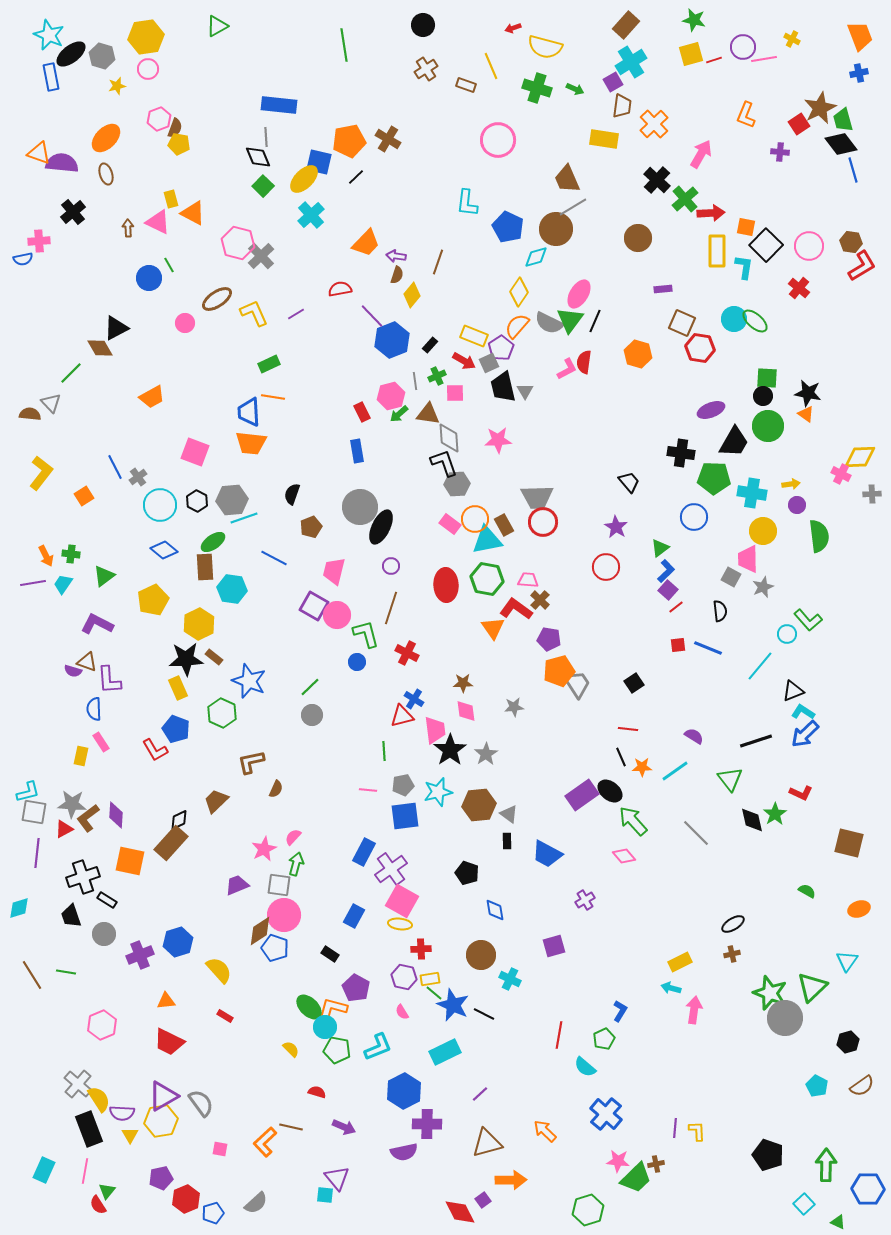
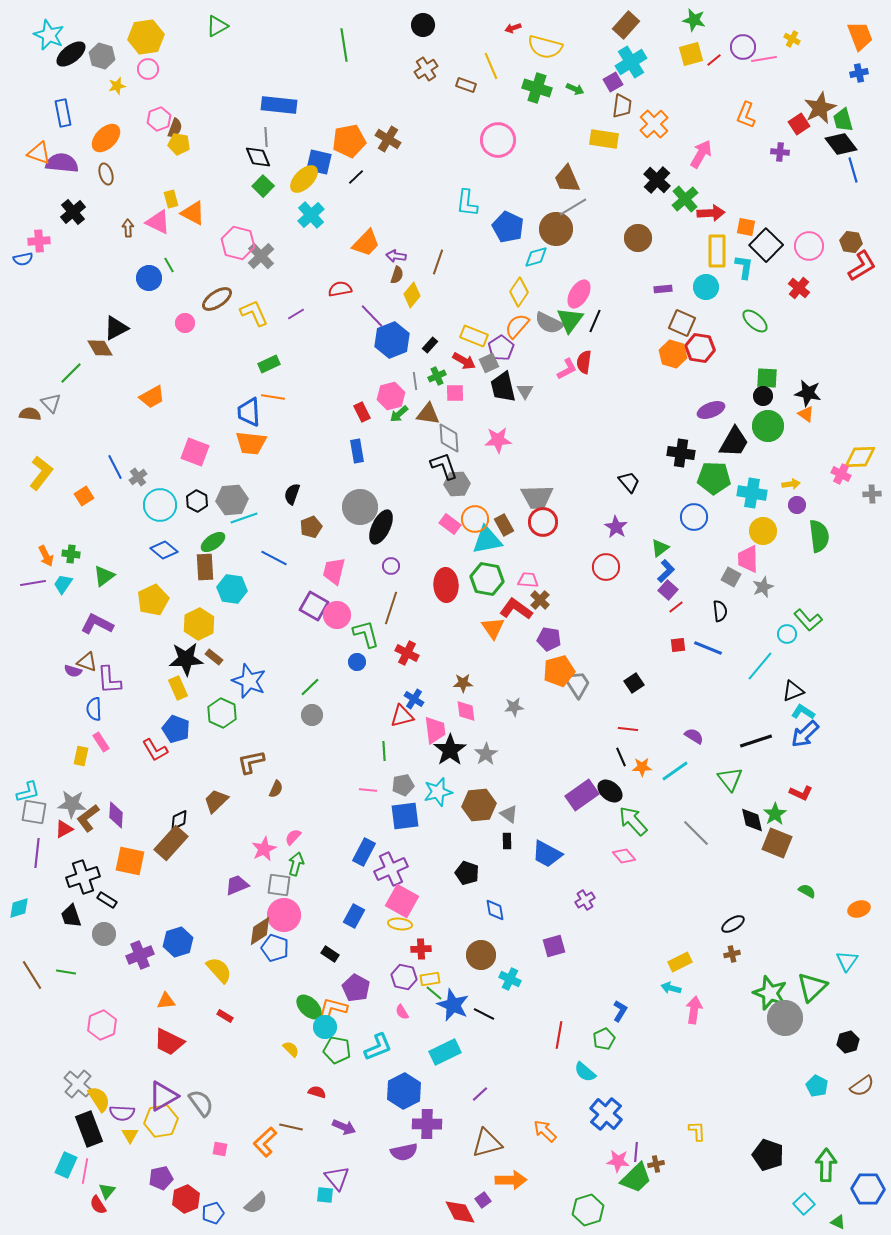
red line at (714, 60): rotated 21 degrees counterclockwise
blue rectangle at (51, 77): moved 12 px right, 36 px down
cyan circle at (734, 319): moved 28 px left, 32 px up
orange hexagon at (638, 354): moved 35 px right
black L-shape at (444, 463): moved 3 px down
brown square at (849, 843): moved 72 px left; rotated 8 degrees clockwise
purple cross at (391, 869): rotated 12 degrees clockwise
cyan semicircle at (585, 1067): moved 5 px down
purple line at (675, 1128): moved 39 px left, 24 px down
cyan rectangle at (44, 1170): moved 22 px right, 5 px up
